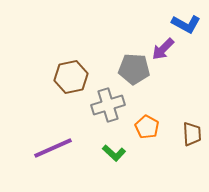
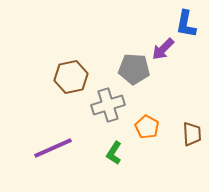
blue L-shape: rotated 72 degrees clockwise
green L-shape: rotated 80 degrees clockwise
